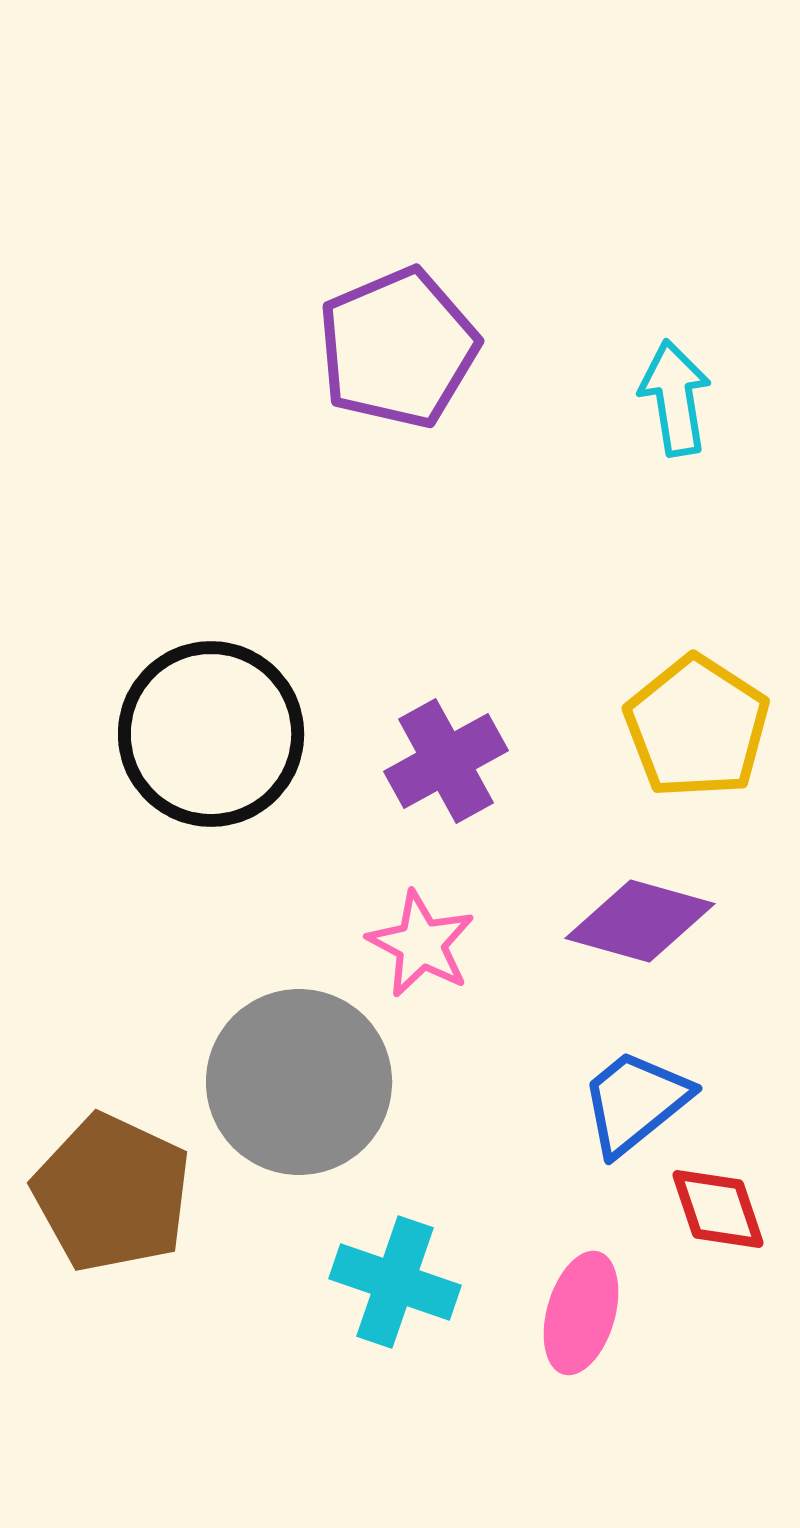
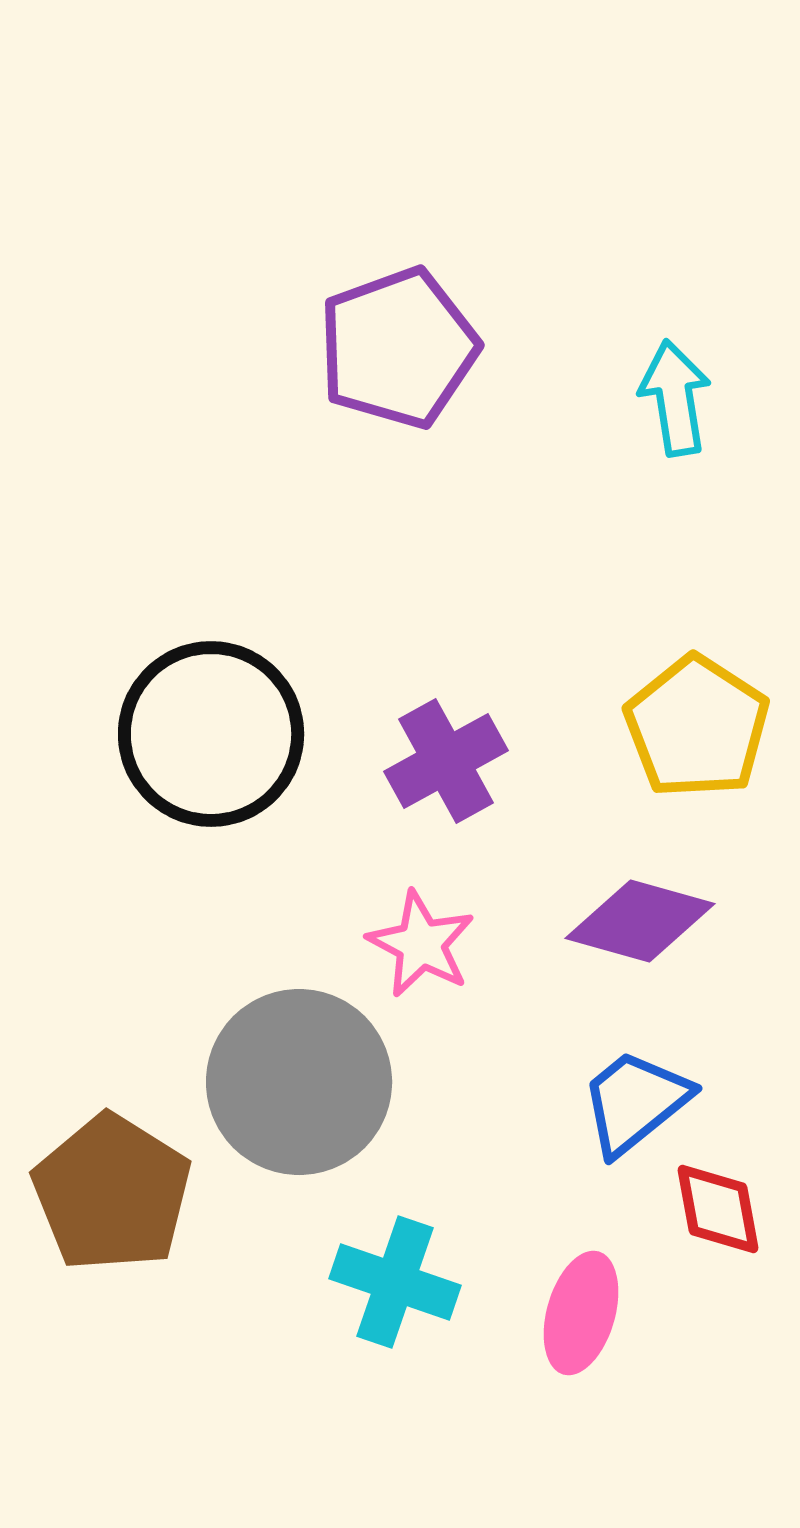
purple pentagon: rotated 3 degrees clockwise
brown pentagon: rotated 7 degrees clockwise
red diamond: rotated 8 degrees clockwise
